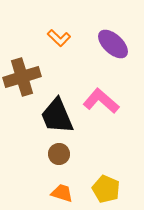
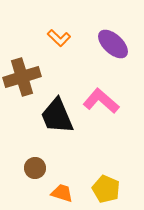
brown circle: moved 24 px left, 14 px down
